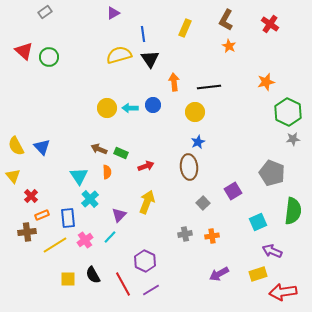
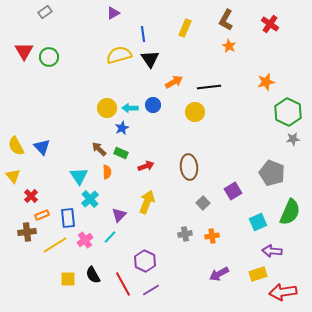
red triangle at (24, 51): rotated 18 degrees clockwise
orange arrow at (174, 82): rotated 66 degrees clockwise
blue star at (198, 142): moved 76 px left, 14 px up
brown arrow at (99, 149): rotated 21 degrees clockwise
green semicircle at (293, 211): moved 3 px left, 1 px down; rotated 16 degrees clockwise
purple arrow at (272, 251): rotated 18 degrees counterclockwise
